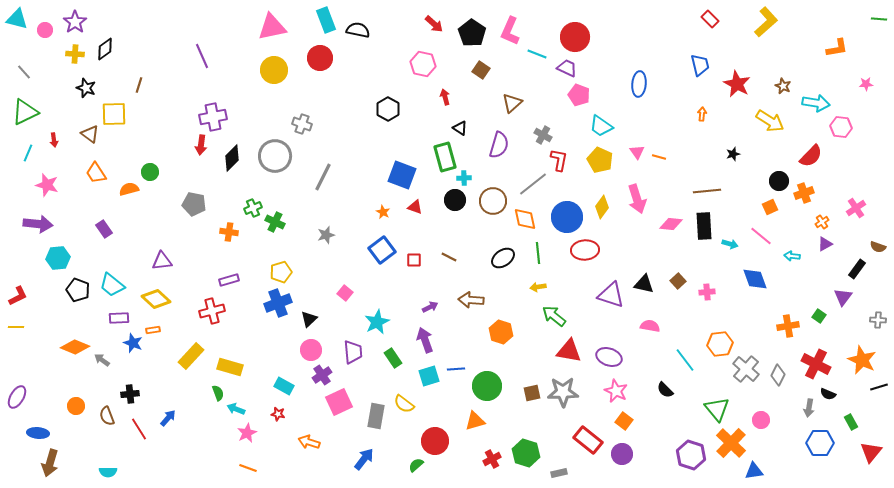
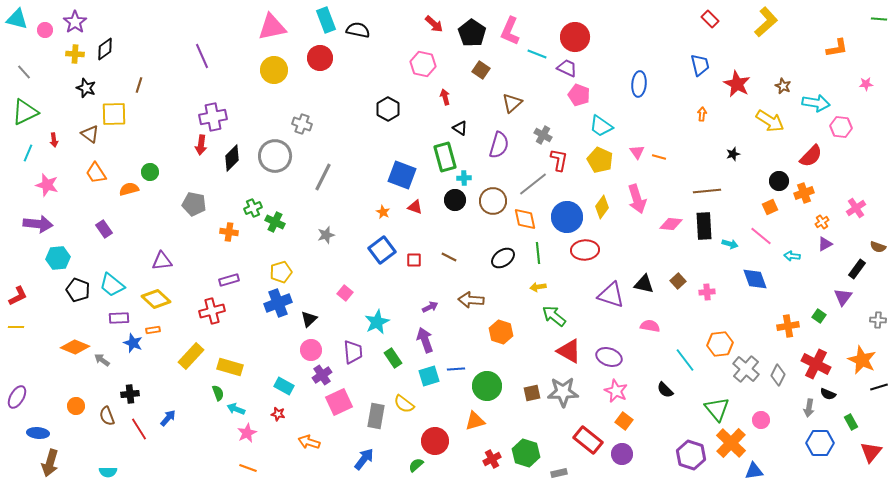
red triangle at (569, 351): rotated 20 degrees clockwise
